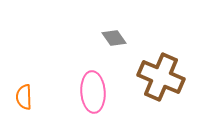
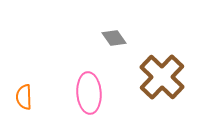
brown cross: moved 1 px right; rotated 21 degrees clockwise
pink ellipse: moved 4 px left, 1 px down
